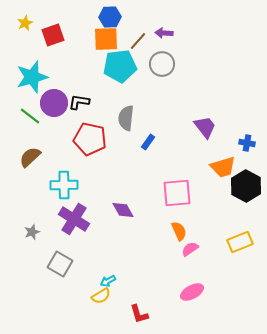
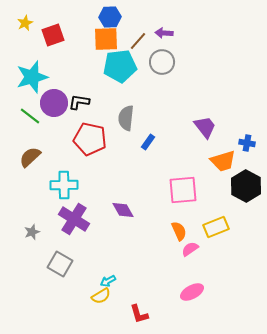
gray circle: moved 2 px up
orange trapezoid: moved 6 px up
pink square: moved 6 px right, 3 px up
yellow rectangle: moved 24 px left, 15 px up
